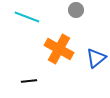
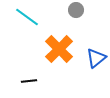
cyan line: rotated 15 degrees clockwise
orange cross: rotated 16 degrees clockwise
